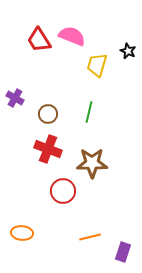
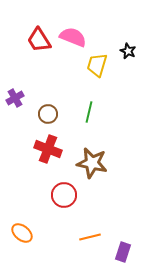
pink semicircle: moved 1 px right, 1 px down
purple cross: rotated 30 degrees clockwise
brown star: rotated 12 degrees clockwise
red circle: moved 1 px right, 4 px down
orange ellipse: rotated 35 degrees clockwise
